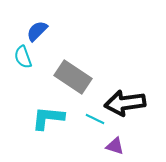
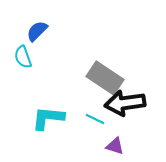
gray rectangle: moved 32 px right, 1 px down
